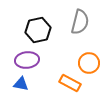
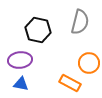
black hexagon: rotated 25 degrees clockwise
purple ellipse: moved 7 px left
